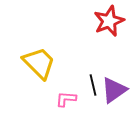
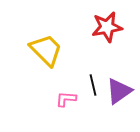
red star: moved 2 px left, 6 px down; rotated 12 degrees clockwise
yellow trapezoid: moved 7 px right, 13 px up
purple triangle: moved 5 px right, 1 px down
